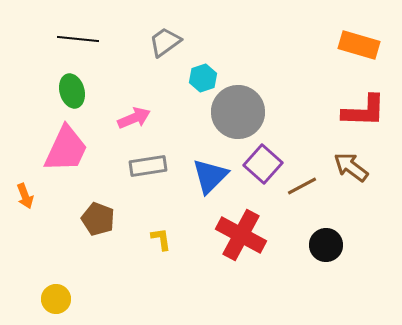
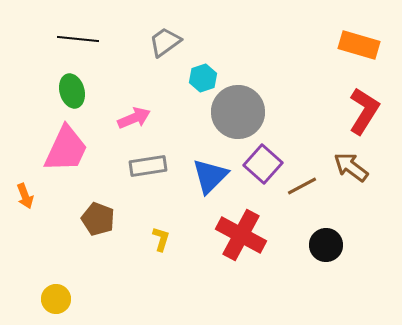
red L-shape: rotated 60 degrees counterclockwise
yellow L-shape: rotated 25 degrees clockwise
